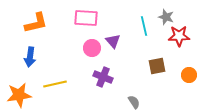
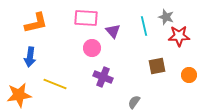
purple triangle: moved 10 px up
yellow line: rotated 35 degrees clockwise
gray semicircle: rotated 112 degrees counterclockwise
